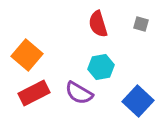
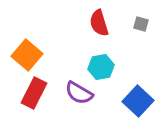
red semicircle: moved 1 px right, 1 px up
red rectangle: rotated 36 degrees counterclockwise
